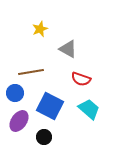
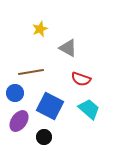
gray triangle: moved 1 px up
